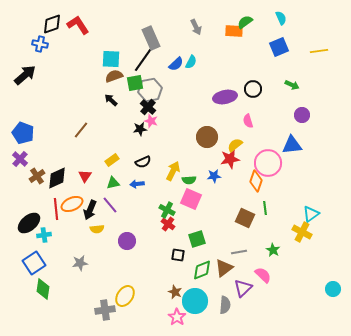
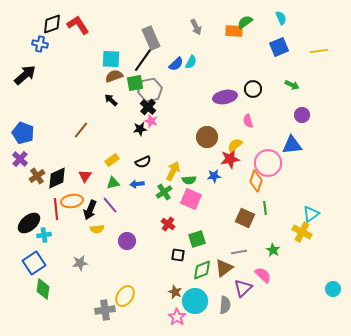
orange ellipse at (72, 204): moved 3 px up; rotated 15 degrees clockwise
green cross at (167, 210): moved 3 px left, 18 px up; rotated 28 degrees clockwise
